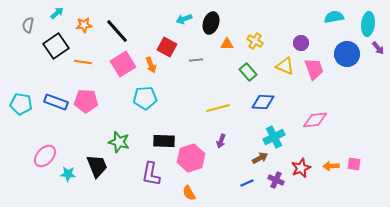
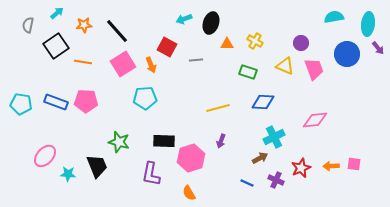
green rectangle at (248, 72): rotated 30 degrees counterclockwise
blue line at (247, 183): rotated 48 degrees clockwise
